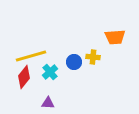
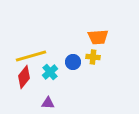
orange trapezoid: moved 17 px left
blue circle: moved 1 px left
